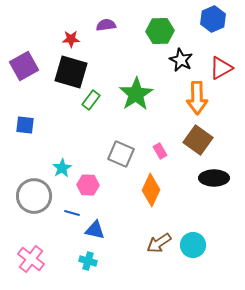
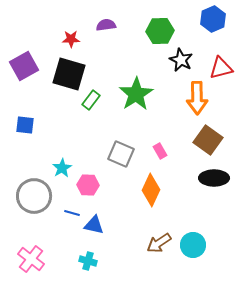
red triangle: rotated 15 degrees clockwise
black square: moved 2 px left, 2 px down
brown square: moved 10 px right
blue triangle: moved 1 px left, 5 px up
